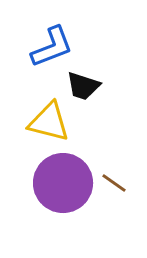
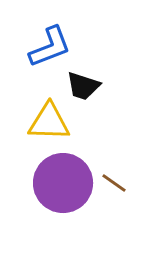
blue L-shape: moved 2 px left
yellow triangle: rotated 12 degrees counterclockwise
